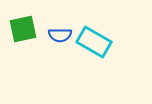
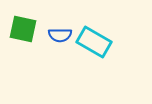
green square: rotated 24 degrees clockwise
